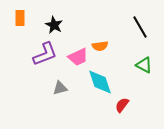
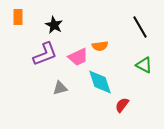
orange rectangle: moved 2 px left, 1 px up
